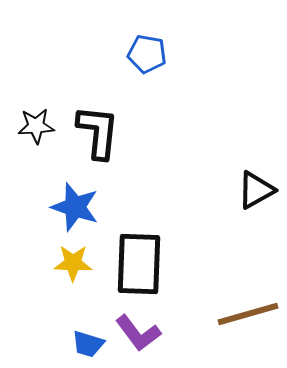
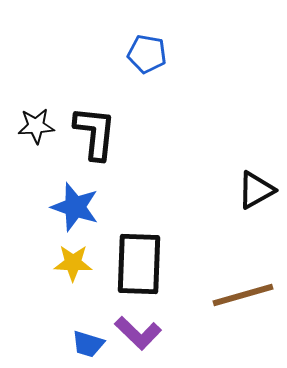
black L-shape: moved 3 px left, 1 px down
brown line: moved 5 px left, 19 px up
purple L-shape: rotated 9 degrees counterclockwise
